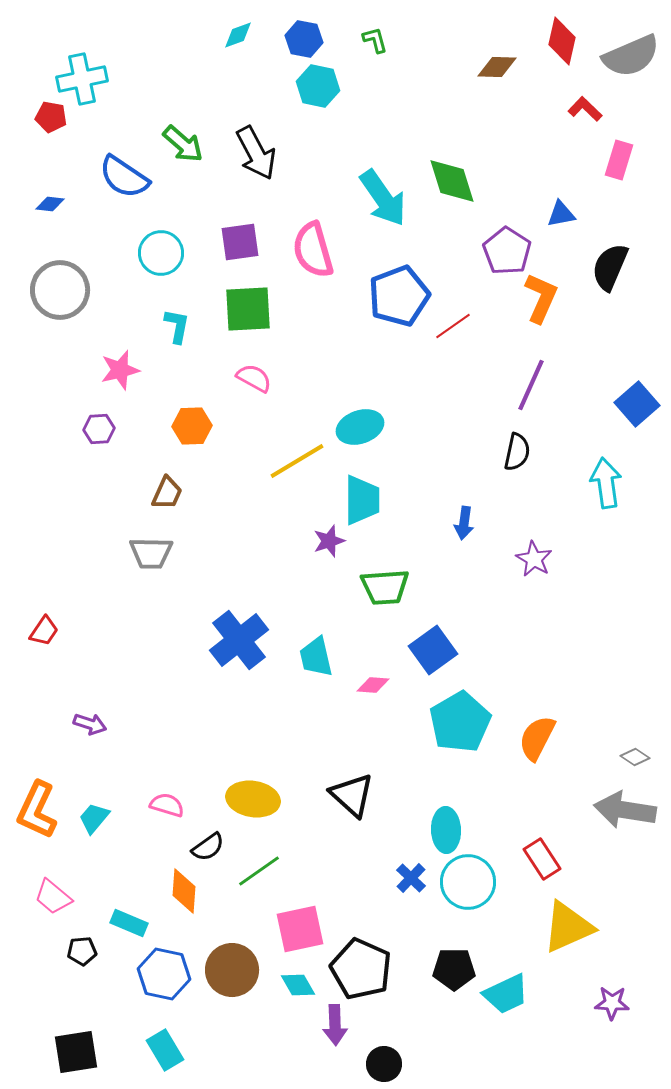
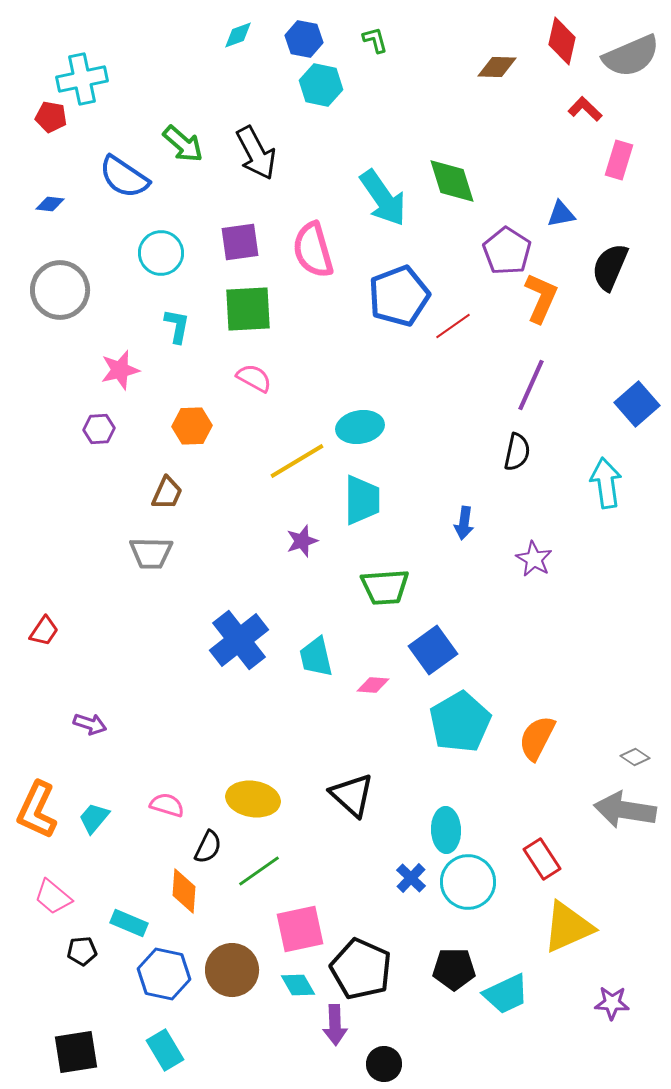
cyan hexagon at (318, 86): moved 3 px right, 1 px up
cyan ellipse at (360, 427): rotated 9 degrees clockwise
purple star at (329, 541): moved 27 px left
black semicircle at (208, 847): rotated 28 degrees counterclockwise
